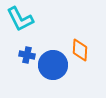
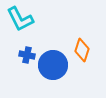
orange diamond: moved 2 px right; rotated 15 degrees clockwise
